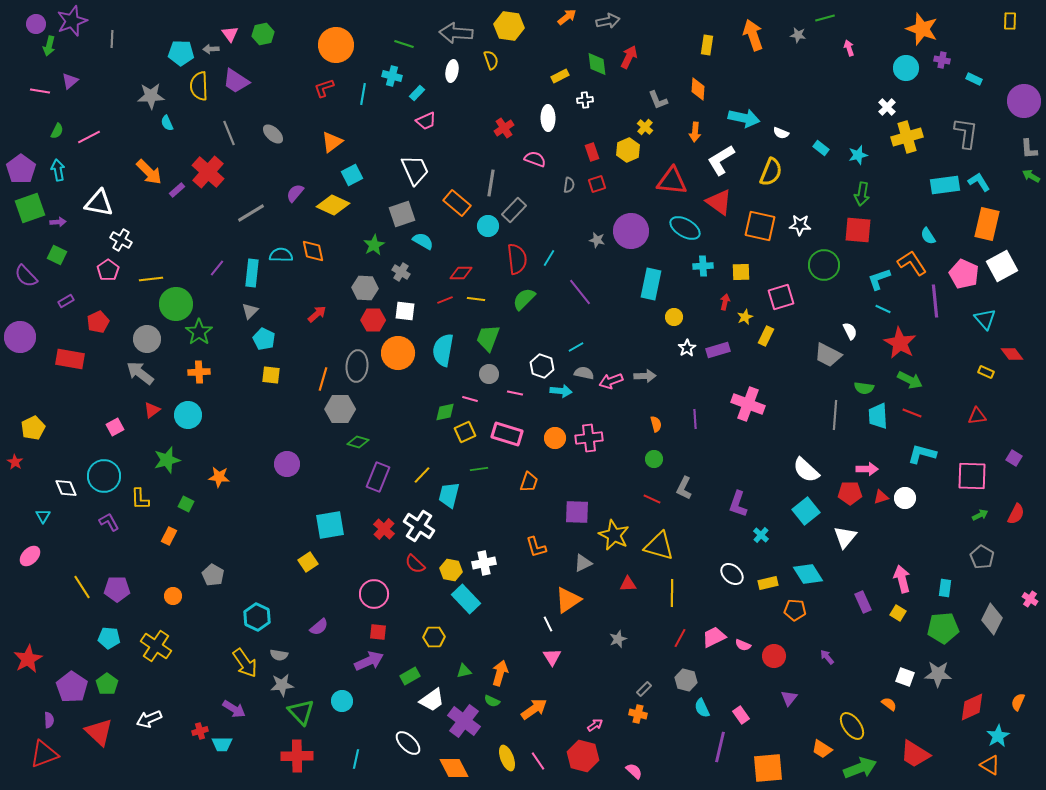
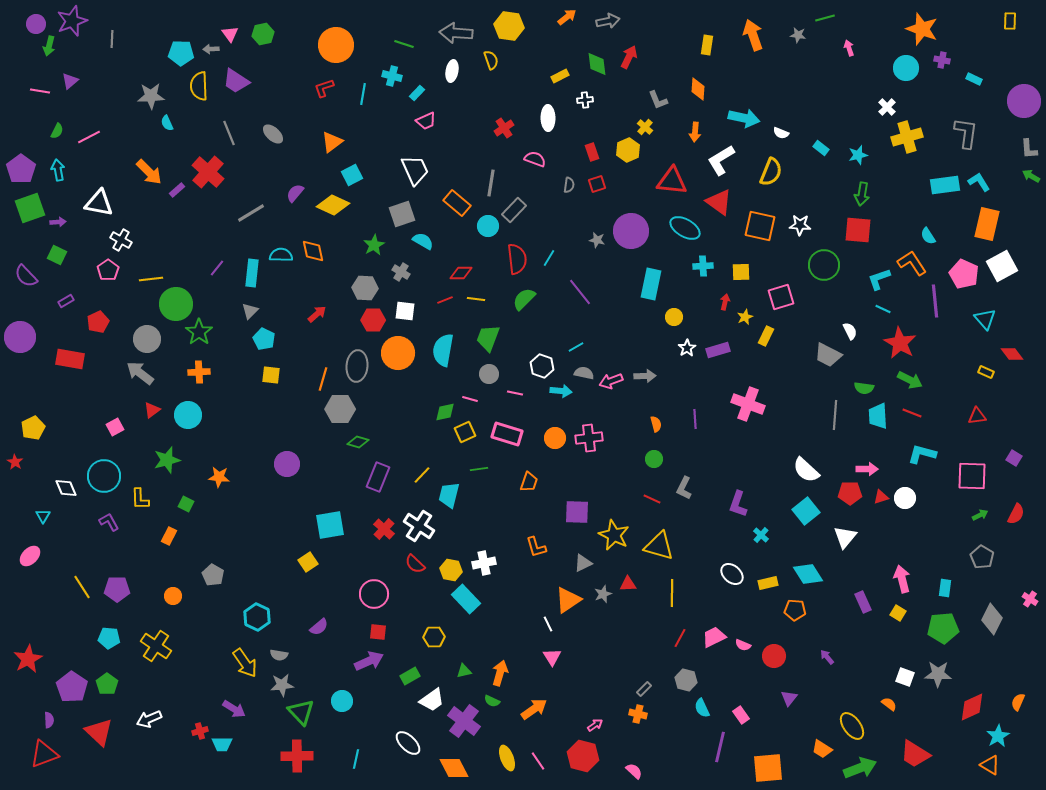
gray star at (618, 639): moved 15 px left, 45 px up
